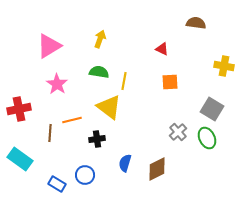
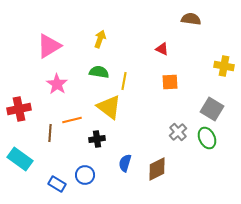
brown semicircle: moved 5 px left, 4 px up
